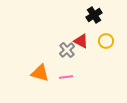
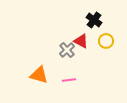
black cross: moved 5 px down; rotated 21 degrees counterclockwise
orange triangle: moved 1 px left, 2 px down
pink line: moved 3 px right, 3 px down
